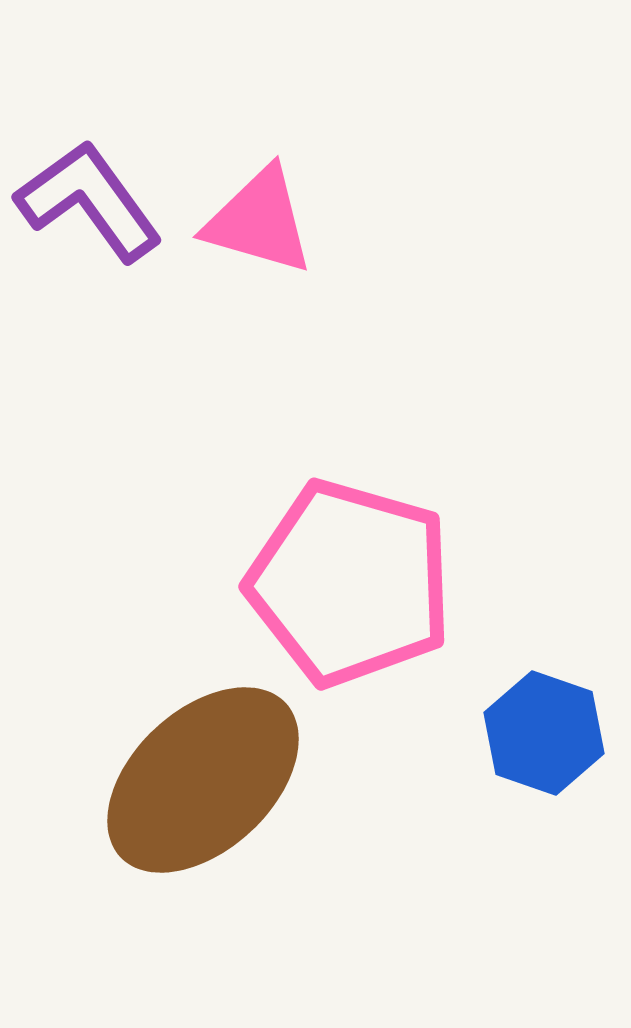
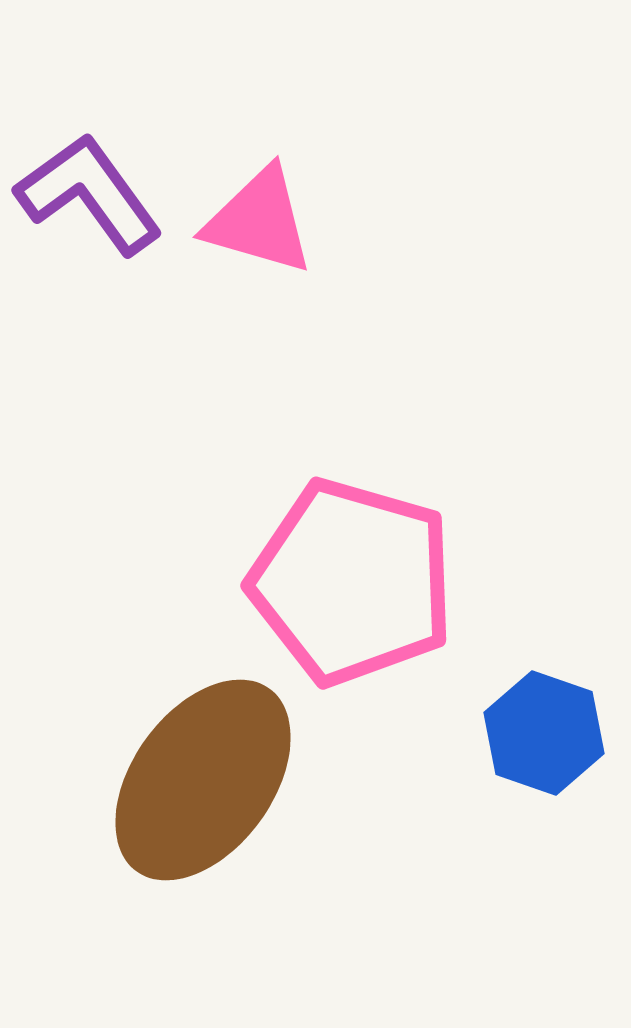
purple L-shape: moved 7 px up
pink pentagon: moved 2 px right, 1 px up
brown ellipse: rotated 11 degrees counterclockwise
